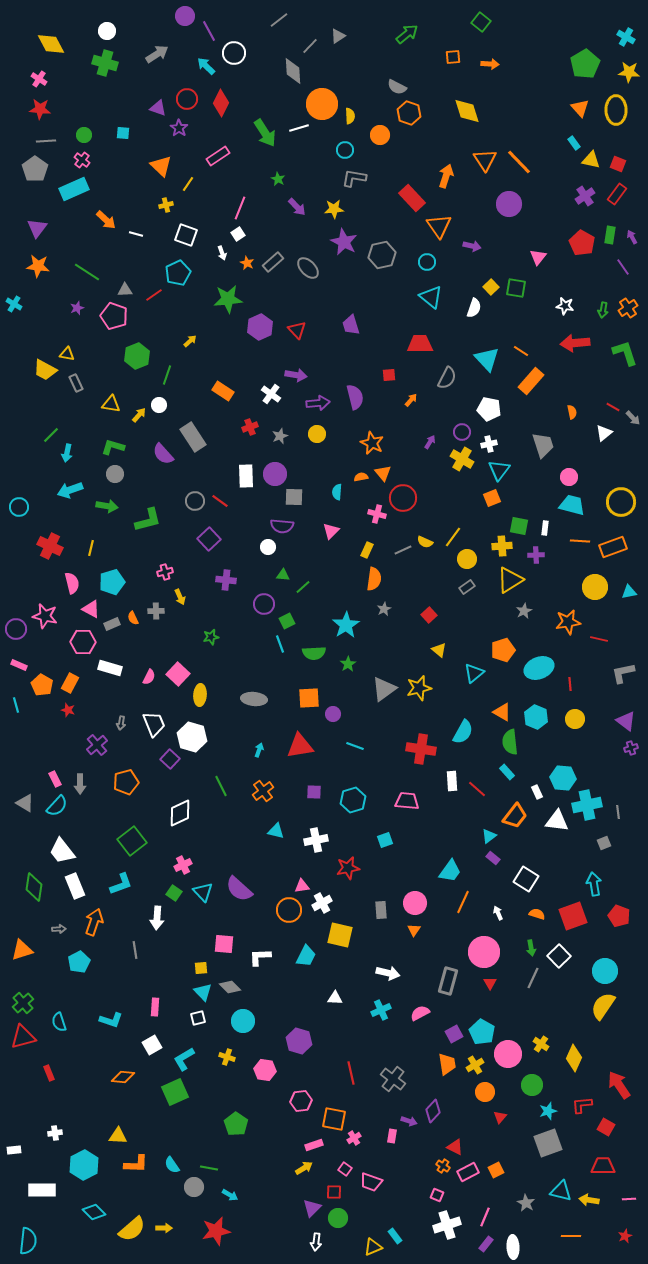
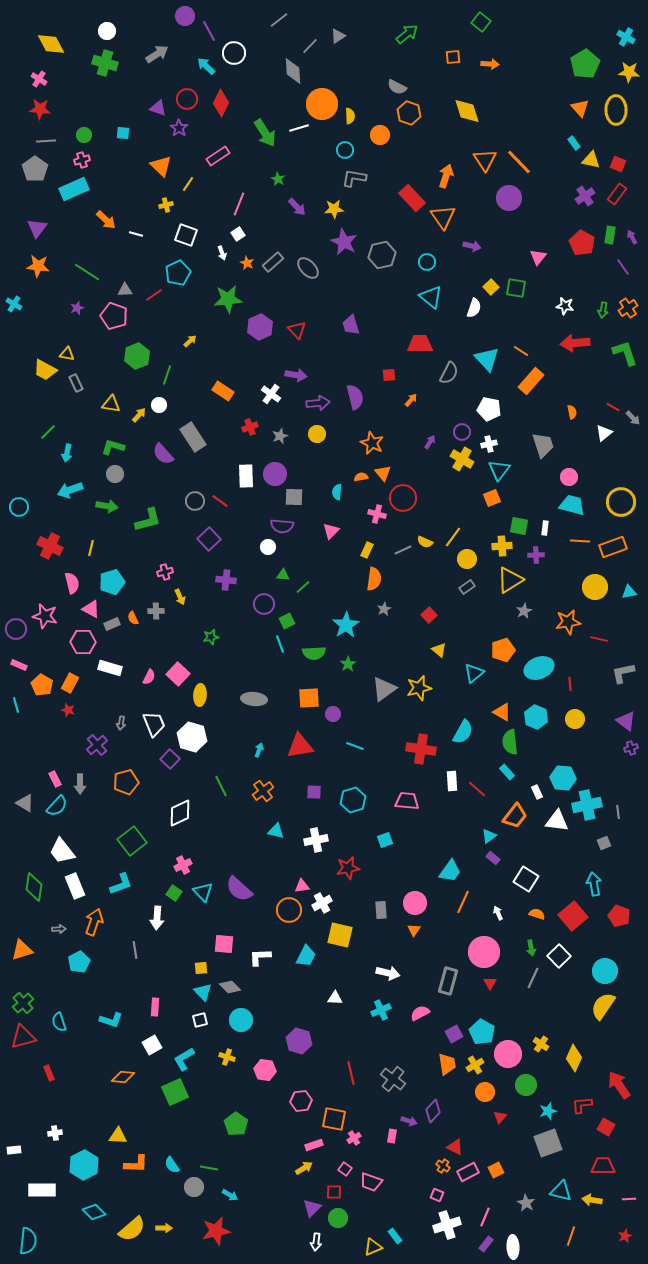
pink cross at (82, 160): rotated 35 degrees clockwise
purple circle at (509, 204): moved 6 px up
pink line at (240, 208): moved 1 px left, 4 px up
orange triangle at (439, 226): moved 4 px right, 9 px up
gray semicircle at (447, 378): moved 2 px right, 5 px up
green line at (51, 435): moved 3 px left, 3 px up
red square at (573, 916): rotated 20 degrees counterclockwise
white square at (198, 1018): moved 2 px right, 2 px down
cyan circle at (243, 1021): moved 2 px left, 1 px up
green circle at (532, 1085): moved 6 px left
yellow arrow at (589, 1200): moved 3 px right
orange line at (571, 1236): rotated 72 degrees counterclockwise
